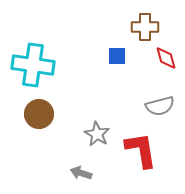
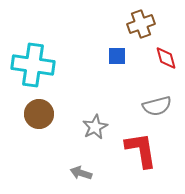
brown cross: moved 4 px left, 3 px up; rotated 20 degrees counterclockwise
gray semicircle: moved 3 px left
gray star: moved 2 px left, 7 px up; rotated 15 degrees clockwise
